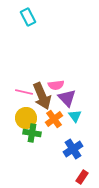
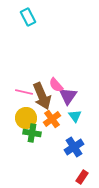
pink semicircle: rotated 56 degrees clockwise
purple triangle: moved 1 px right, 2 px up; rotated 18 degrees clockwise
orange cross: moved 2 px left
blue cross: moved 1 px right, 2 px up
